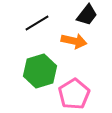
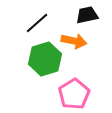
black trapezoid: rotated 140 degrees counterclockwise
black line: rotated 10 degrees counterclockwise
green hexagon: moved 5 px right, 12 px up
